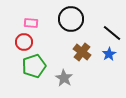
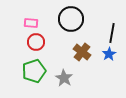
black line: rotated 60 degrees clockwise
red circle: moved 12 px right
green pentagon: moved 5 px down
